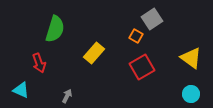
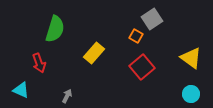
red square: rotated 10 degrees counterclockwise
